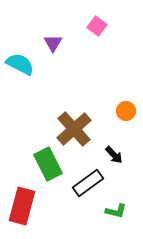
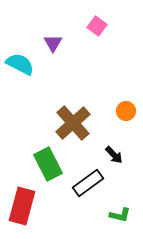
brown cross: moved 1 px left, 6 px up
green L-shape: moved 4 px right, 4 px down
